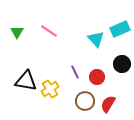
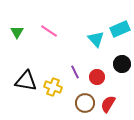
yellow cross: moved 3 px right, 2 px up; rotated 36 degrees counterclockwise
brown circle: moved 2 px down
